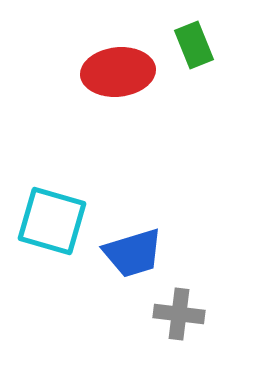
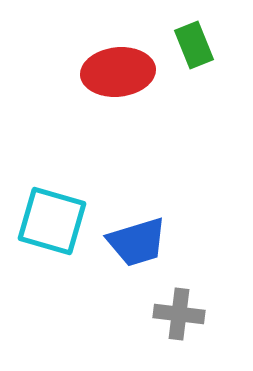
blue trapezoid: moved 4 px right, 11 px up
